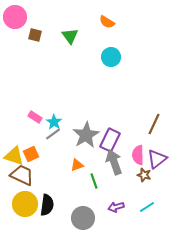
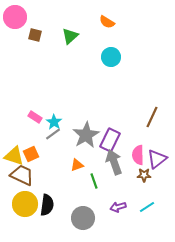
green triangle: rotated 24 degrees clockwise
brown line: moved 2 px left, 7 px up
brown star: rotated 16 degrees counterclockwise
purple arrow: moved 2 px right
